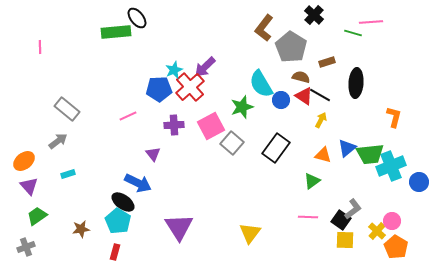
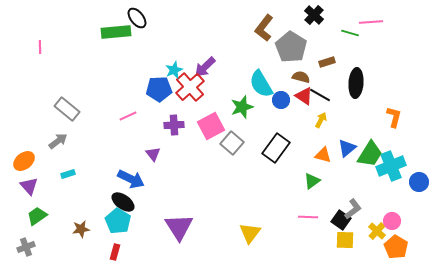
green line at (353, 33): moved 3 px left
green trapezoid at (370, 154): rotated 52 degrees counterclockwise
blue arrow at (138, 183): moved 7 px left, 4 px up
